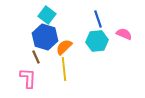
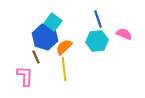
cyan square: moved 6 px right, 7 px down
pink L-shape: moved 3 px left, 2 px up
